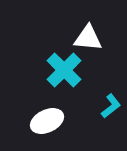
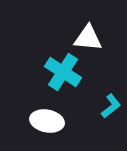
cyan cross: moved 1 px left, 2 px down; rotated 12 degrees counterclockwise
white ellipse: rotated 36 degrees clockwise
